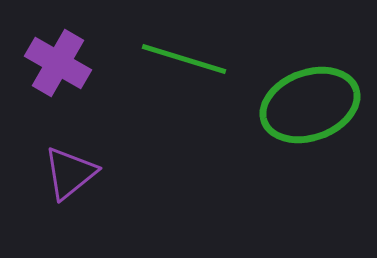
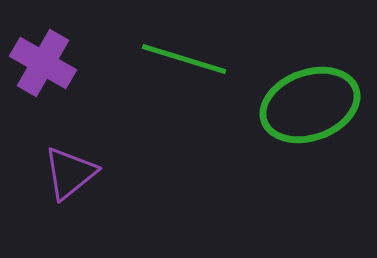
purple cross: moved 15 px left
